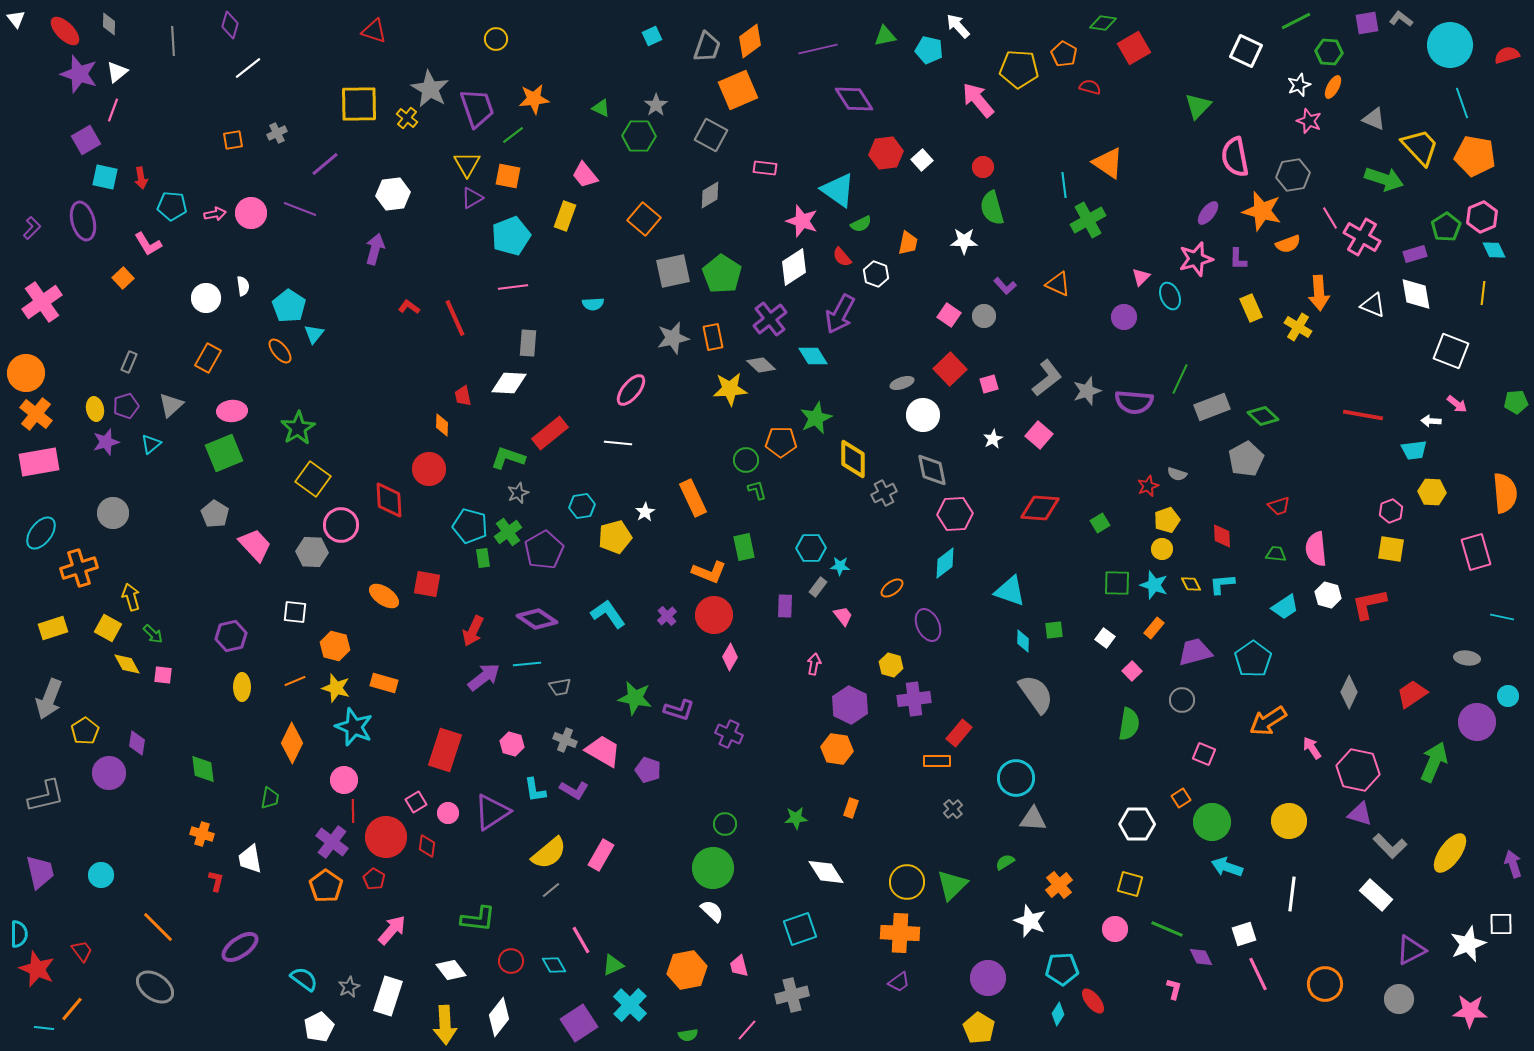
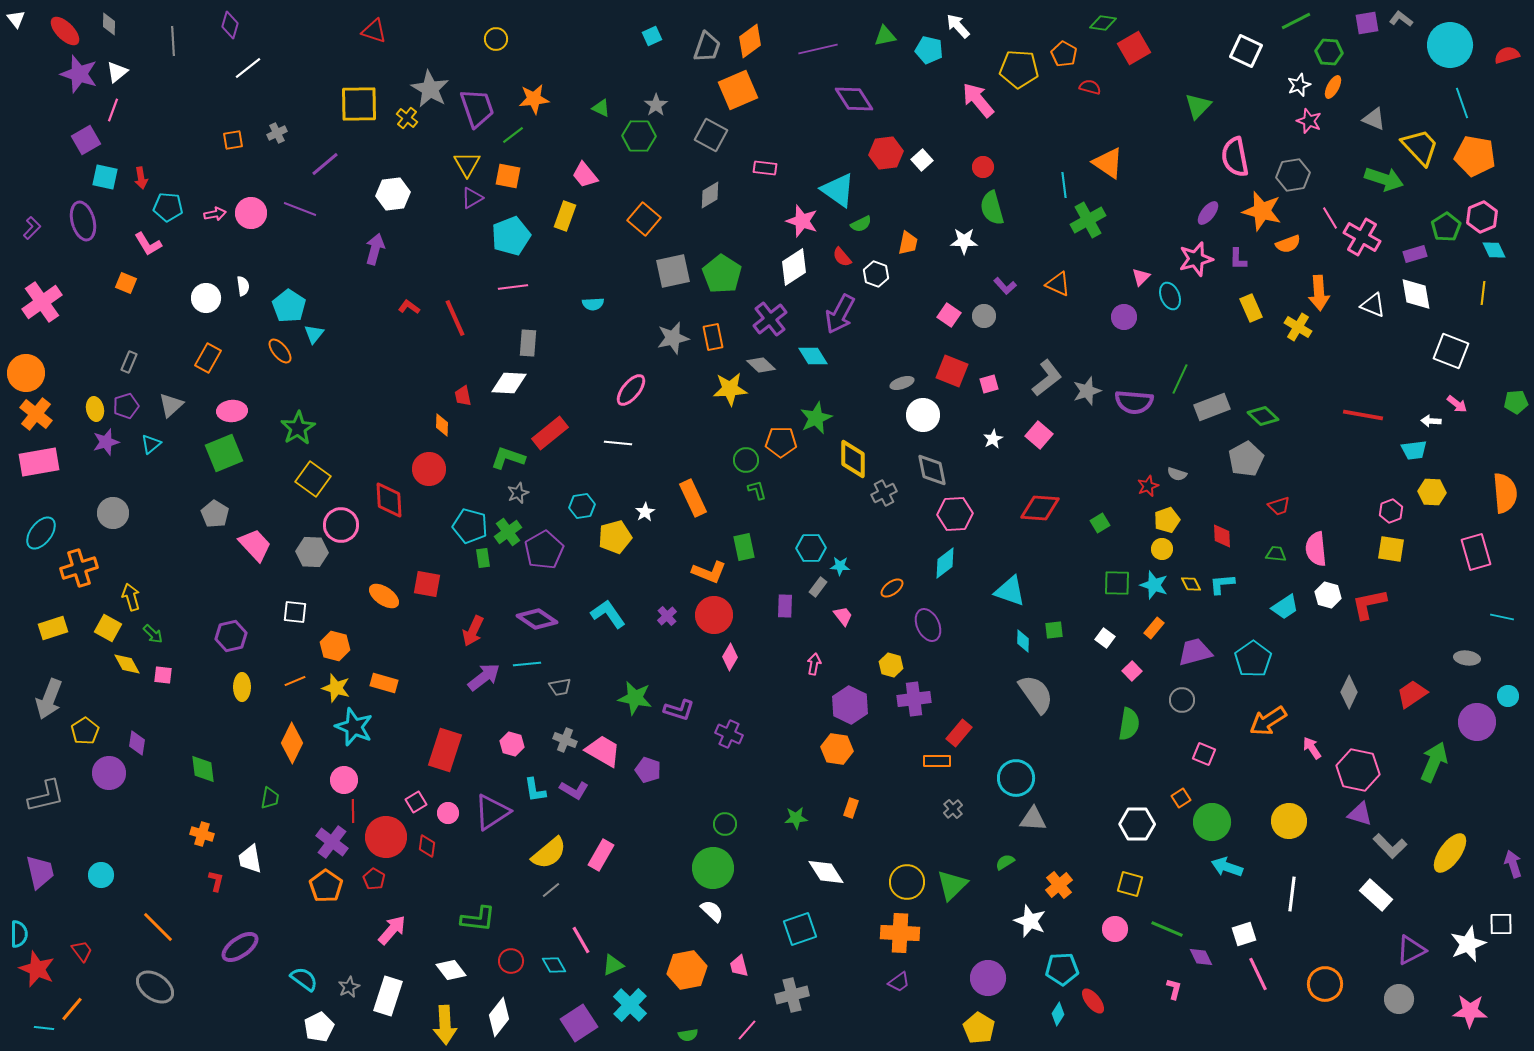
cyan pentagon at (172, 206): moved 4 px left, 1 px down
orange square at (123, 278): moved 3 px right, 5 px down; rotated 25 degrees counterclockwise
red square at (950, 369): moved 2 px right, 2 px down; rotated 24 degrees counterclockwise
